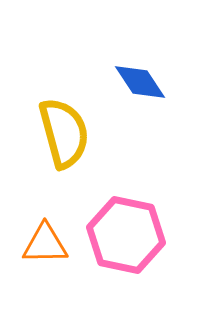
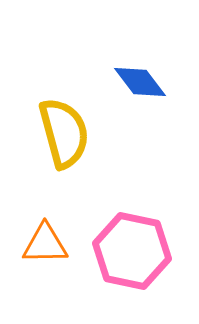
blue diamond: rotated 4 degrees counterclockwise
pink hexagon: moved 6 px right, 16 px down
